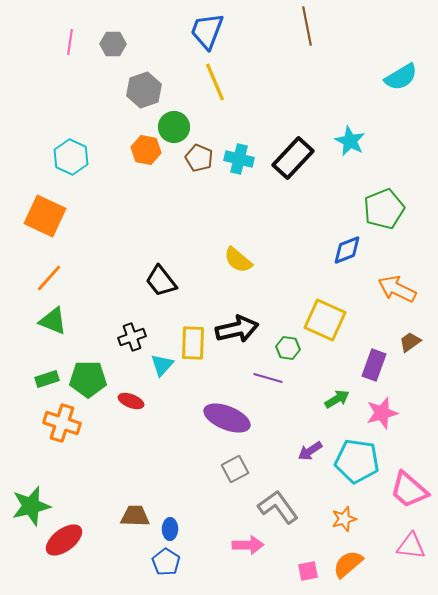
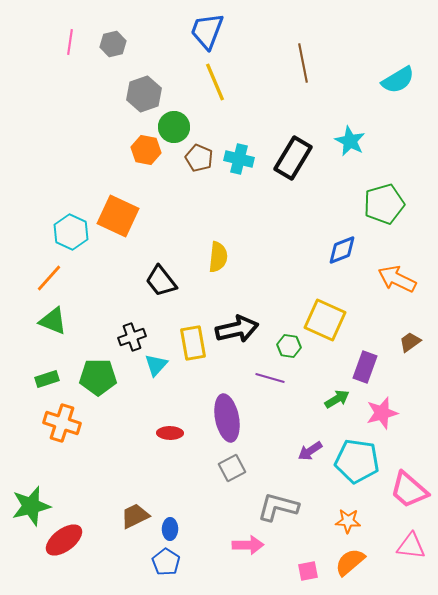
brown line at (307, 26): moved 4 px left, 37 px down
gray hexagon at (113, 44): rotated 15 degrees counterclockwise
cyan semicircle at (401, 77): moved 3 px left, 3 px down
gray hexagon at (144, 90): moved 4 px down
cyan hexagon at (71, 157): moved 75 px down
black rectangle at (293, 158): rotated 12 degrees counterclockwise
green pentagon at (384, 209): moved 5 px up; rotated 6 degrees clockwise
orange square at (45, 216): moved 73 px right
blue diamond at (347, 250): moved 5 px left
yellow semicircle at (238, 260): moved 20 px left, 3 px up; rotated 124 degrees counterclockwise
orange arrow at (397, 289): moved 10 px up
yellow rectangle at (193, 343): rotated 12 degrees counterclockwise
green hexagon at (288, 348): moved 1 px right, 2 px up
cyan triangle at (162, 365): moved 6 px left
purple rectangle at (374, 365): moved 9 px left, 2 px down
purple line at (268, 378): moved 2 px right
green pentagon at (88, 379): moved 10 px right, 2 px up
red ellipse at (131, 401): moved 39 px right, 32 px down; rotated 20 degrees counterclockwise
purple ellipse at (227, 418): rotated 57 degrees clockwise
gray square at (235, 469): moved 3 px left, 1 px up
gray L-shape at (278, 507): rotated 39 degrees counterclockwise
brown trapezoid at (135, 516): rotated 28 degrees counterclockwise
orange star at (344, 519): moved 4 px right, 2 px down; rotated 20 degrees clockwise
orange semicircle at (348, 564): moved 2 px right, 2 px up
